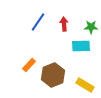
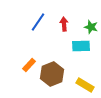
green star: rotated 16 degrees clockwise
brown hexagon: moved 1 px left, 1 px up
